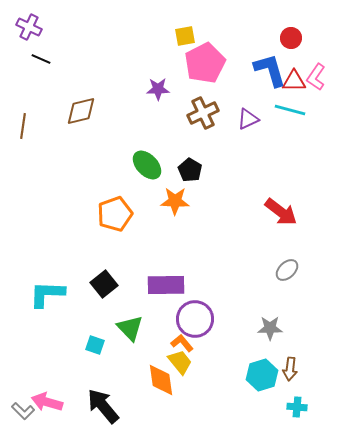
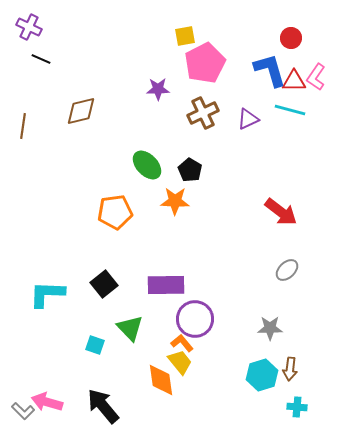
orange pentagon: moved 2 px up; rotated 12 degrees clockwise
